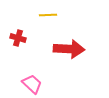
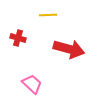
red arrow: rotated 12 degrees clockwise
